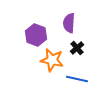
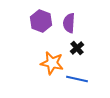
purple hexagon: moved 5 px right, 14 px up
orange star: moved 3 px down
